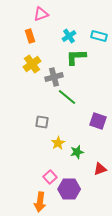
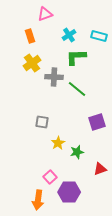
pink triangle: moved 4 px right
cyan cross: moved 1 px up
yellow cross: moved 1 px up
gray cross: rotated 18 degrees clockwise
green line: moved 10 px right, 8 px up
purple square: moved 1 px left, 1 px down; rotated 36 degrees counterclockwise
purple hexagon: moved 3 px down
orange arrow: moved 2 px left, 2 px up
